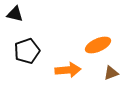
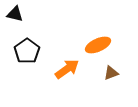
black pentagon: rotated 15 degrees counterclockwise
orange arrow: moved 1 px left, 1 px up; rotated 30 degrees counterclockwise
